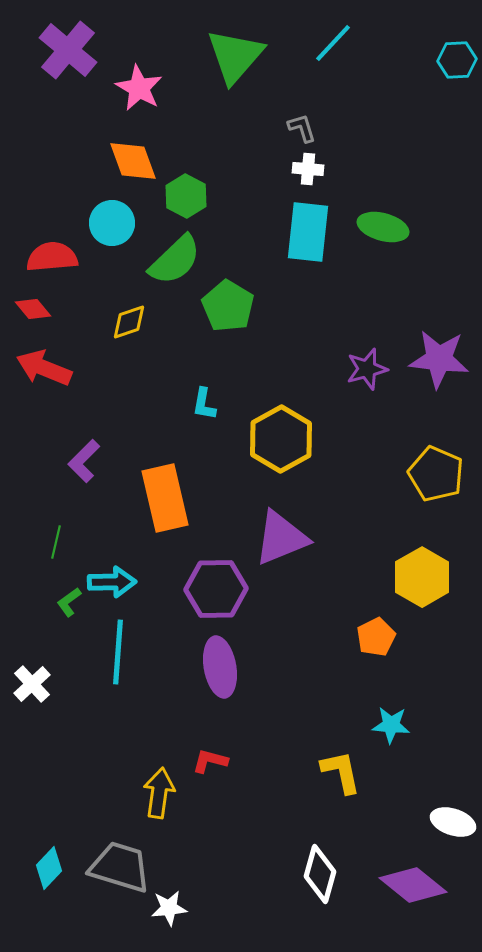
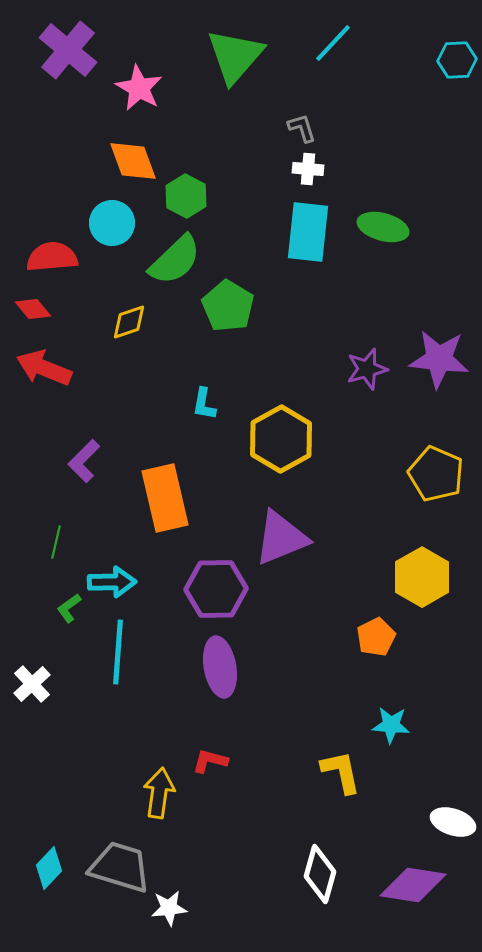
green L-shape at (69, 602): moved 6 px down
purple diamond at (413, 885): rotated 30 degrees counterclockwise
